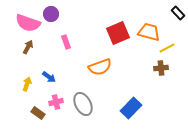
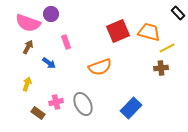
red square: moved 2 px up
blue arrow: moved 14 px up
